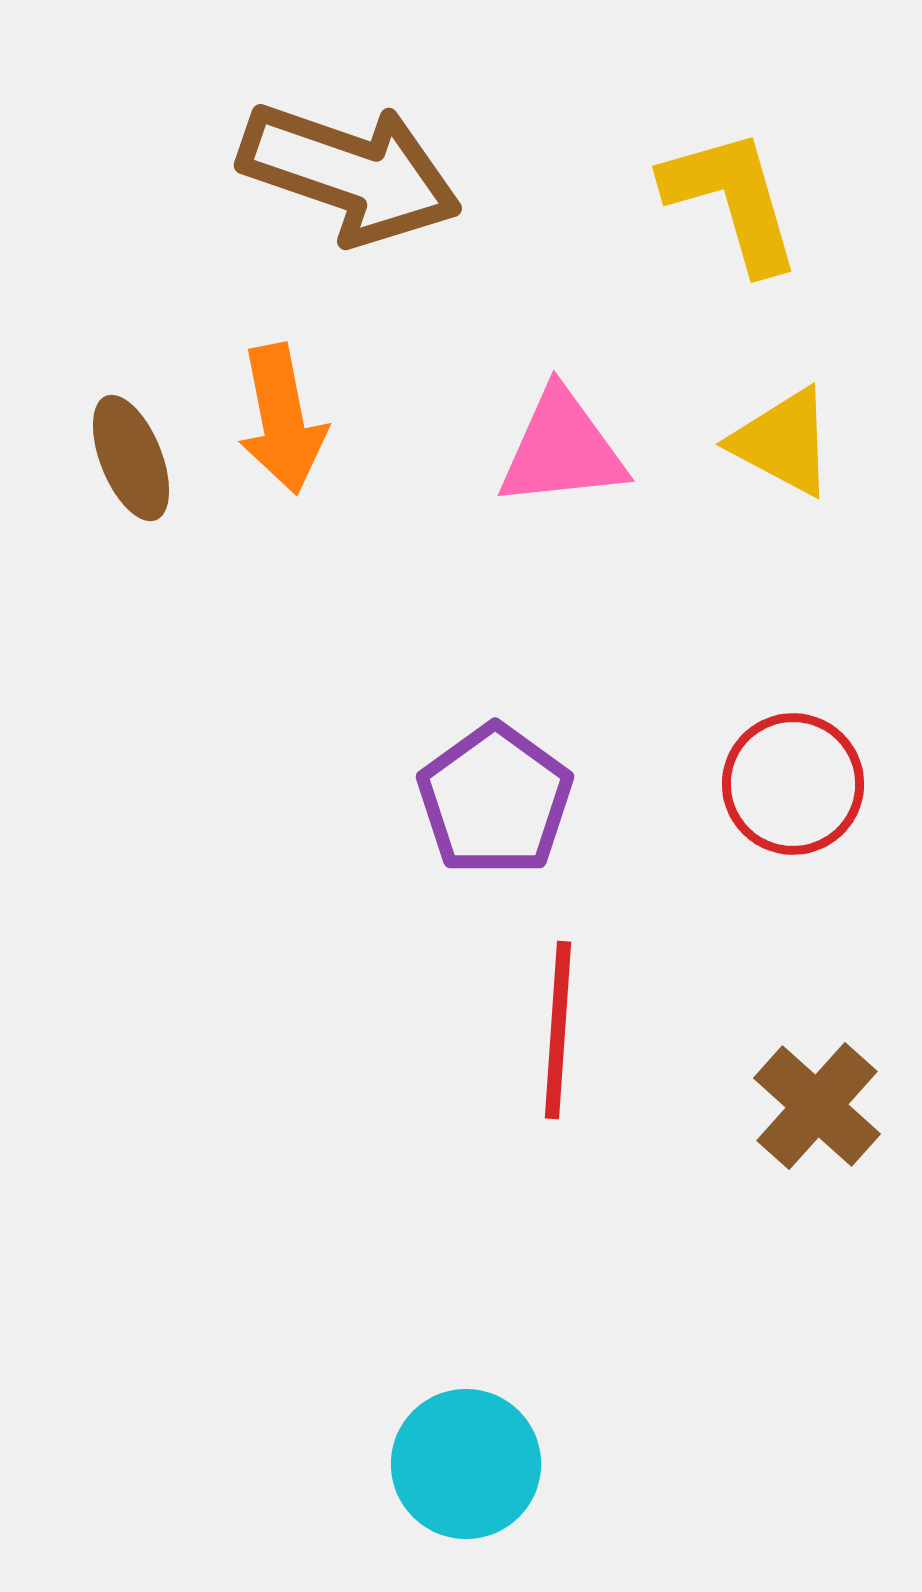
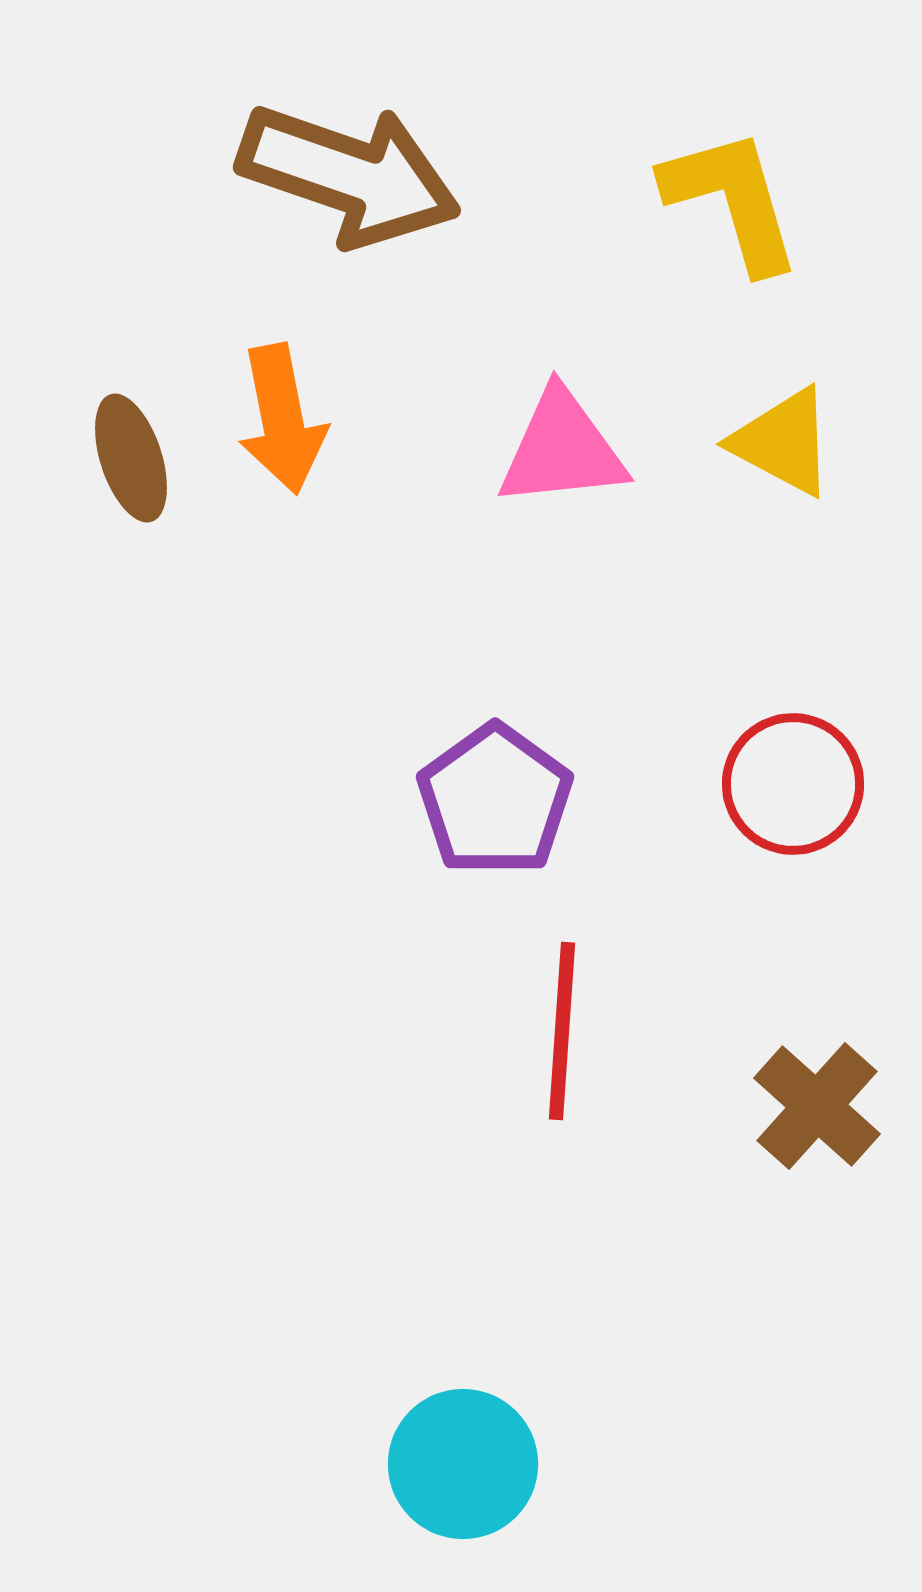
brown arrow: moved 1 px left, 2 px down
brown ellipse: rotated 4 degrees clockwise
red line: moved 4 px right, 1 px down
cyan circle: moved 3 px left
